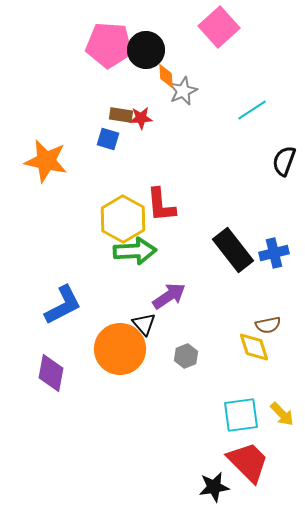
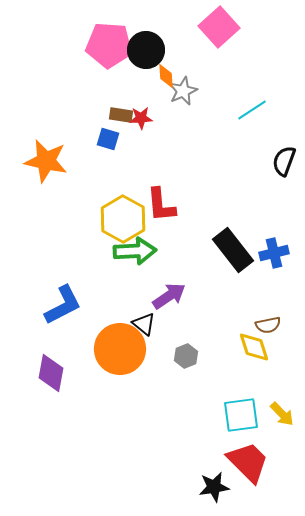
black triangle: rotated 10 degrees counterclockwise
